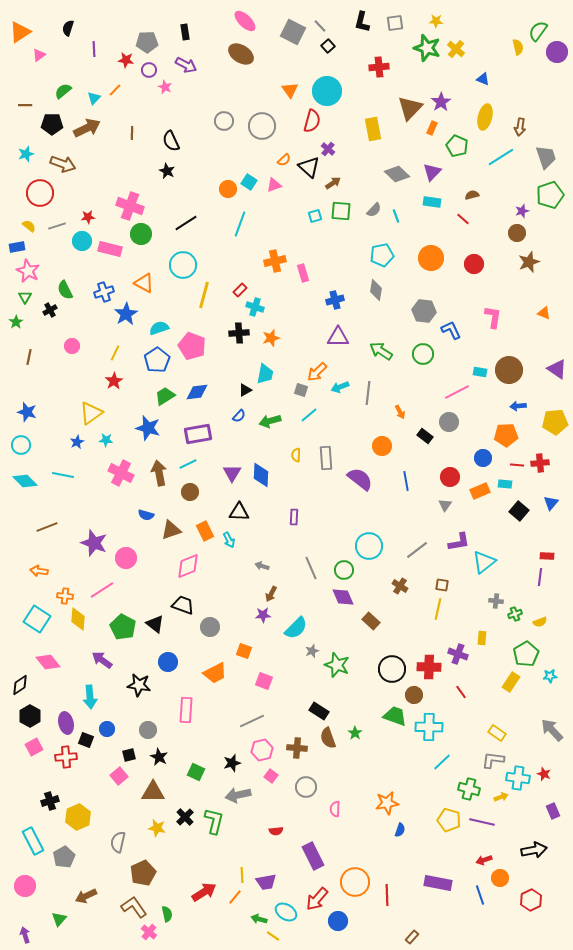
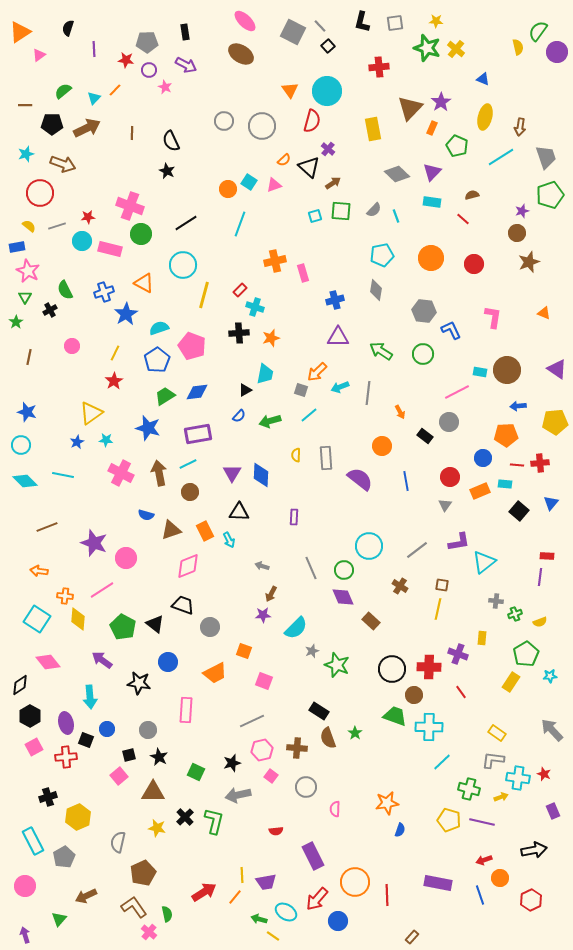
brown circle at (509, 370): moved 2 px left
black star at (139, 685): moved 2 px up
black cross at (50, 801): moved 2 px left, 4 px up
